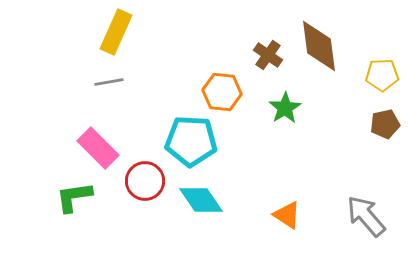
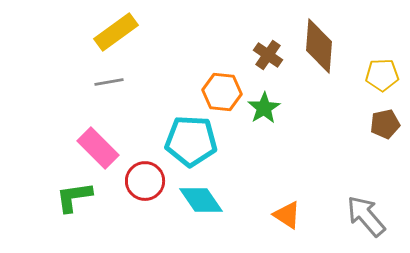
yellow rectangle: rotated 30 degrees clockwise
brown diamond: rotated 12 degrees clockwise
green star: moved 21 px left
